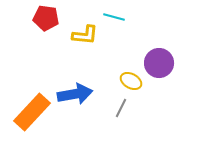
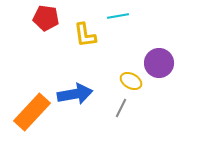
cyan line: moved 4 px right, 1 px up; rotated 25 degrees counterclockwise
yellow L-shape: rotated 76 degrees clockwise
